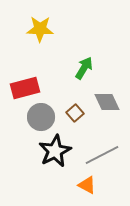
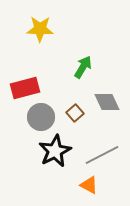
green arrow: moved 1 px left, 1 px up
orange triangle: moved 2 px right
